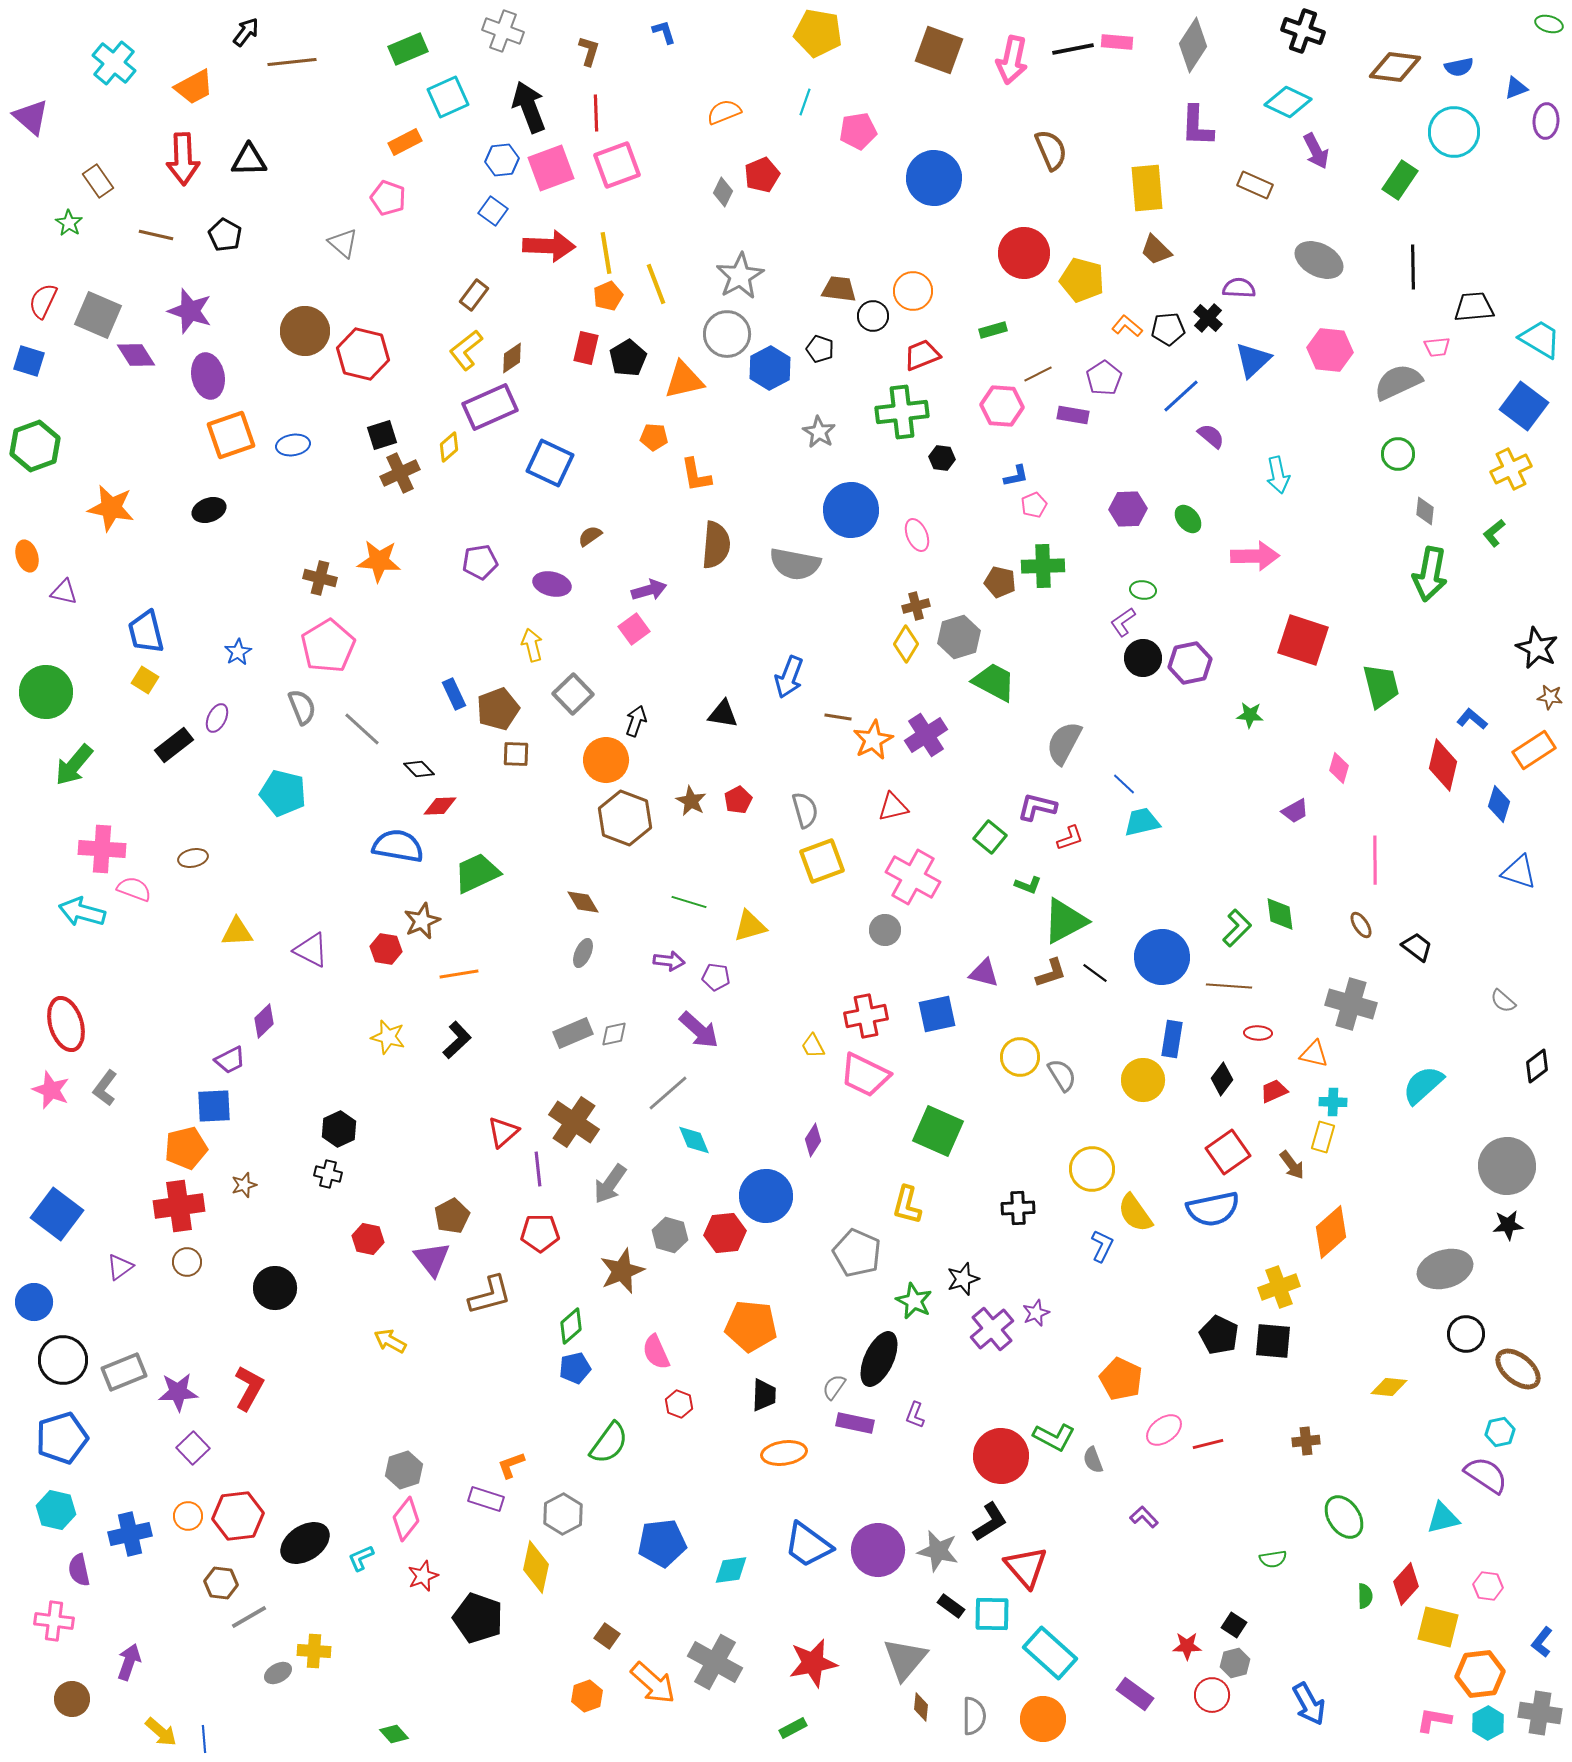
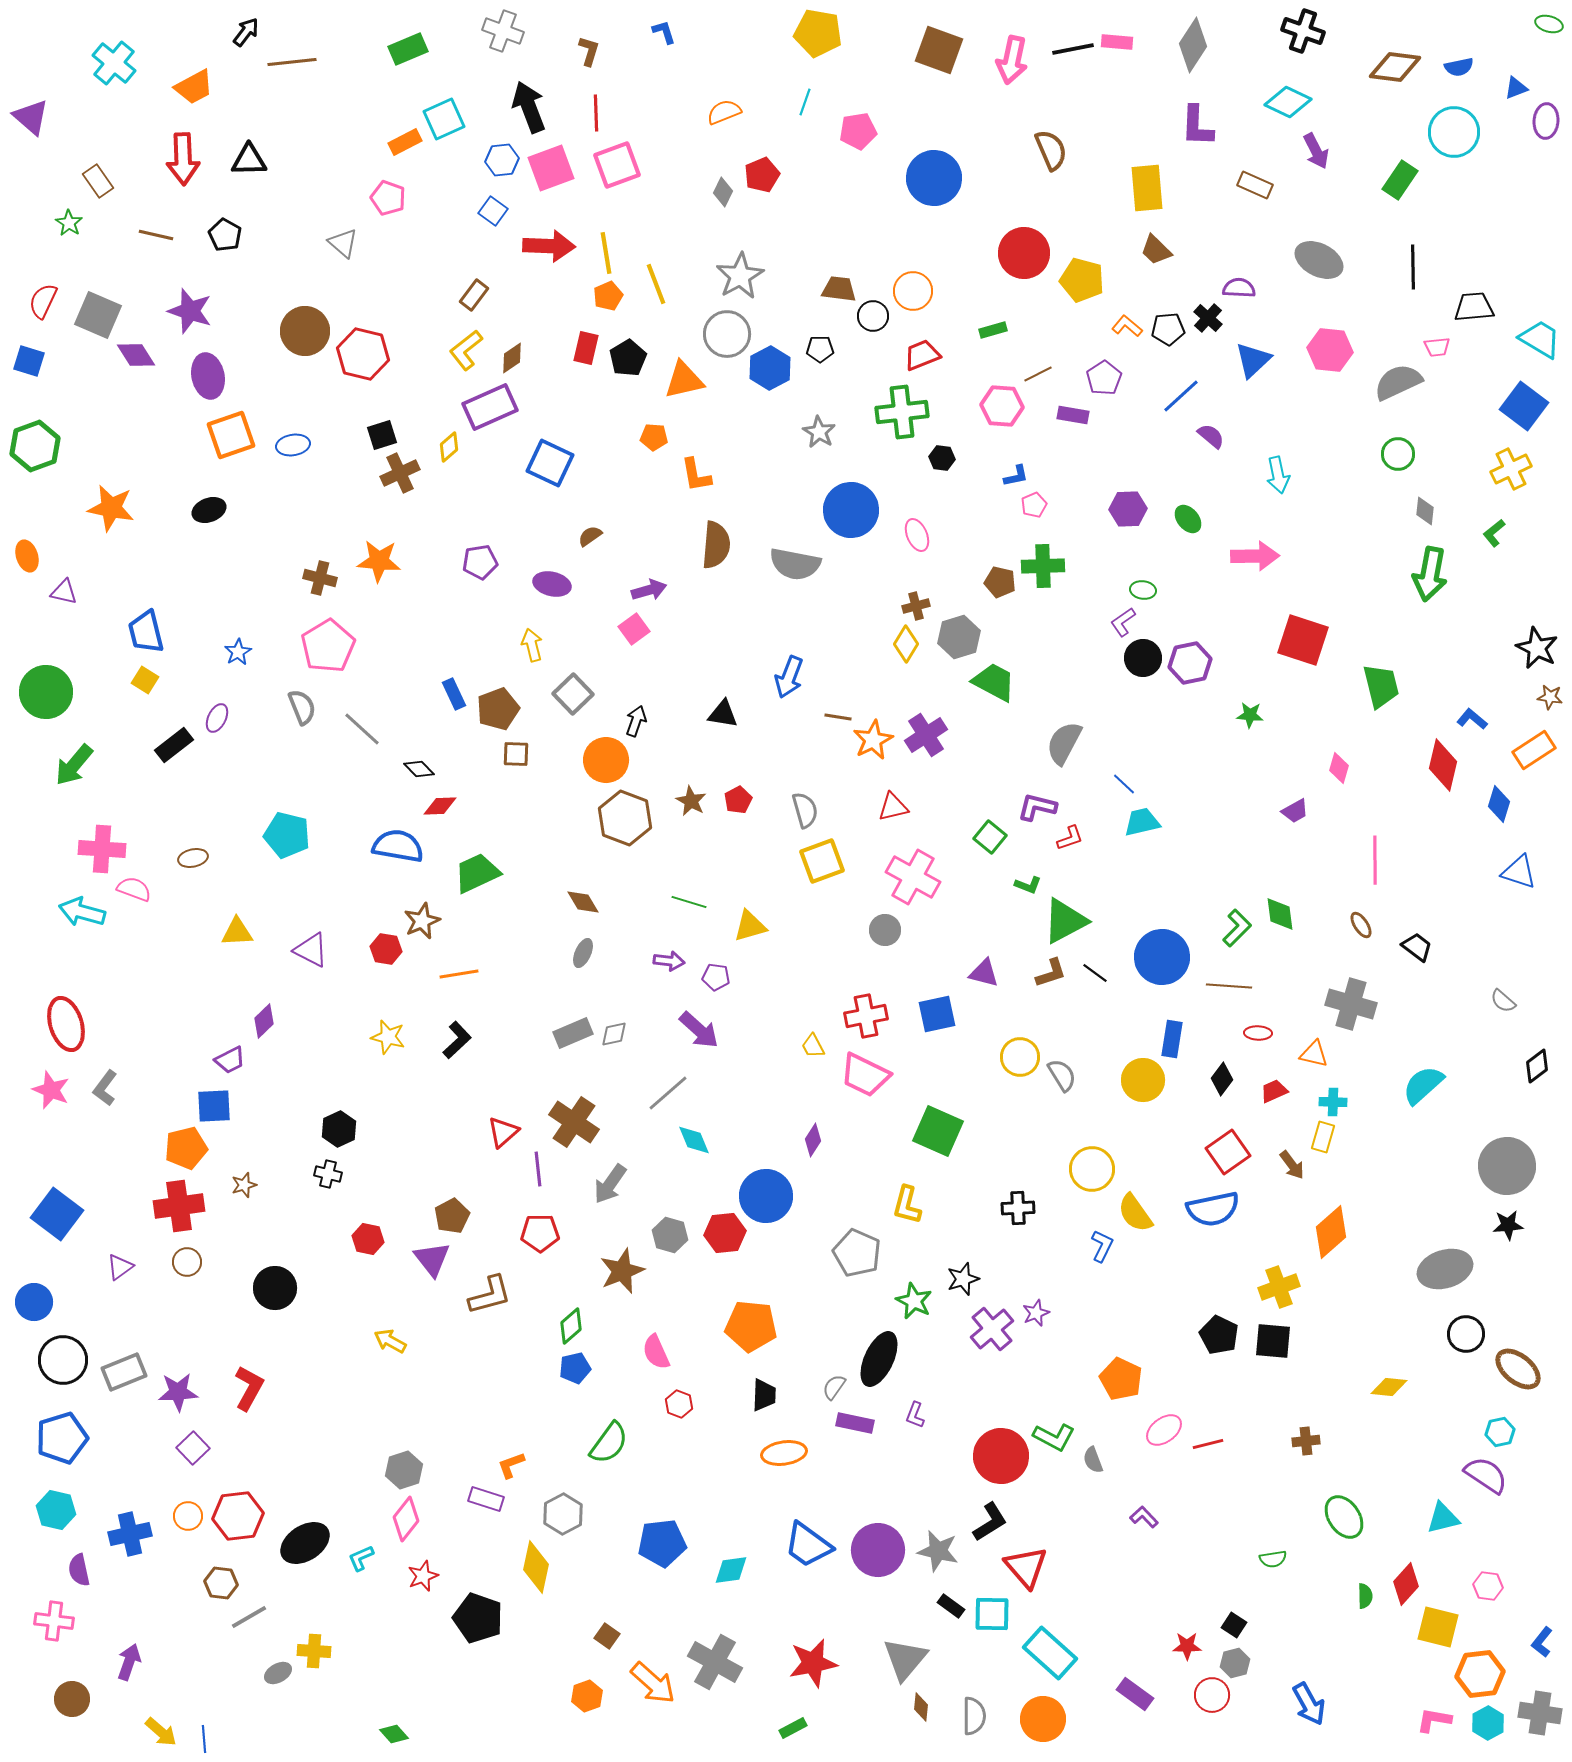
cyan square at (448, 97): moved 4 px left, 22 px down
black pentagon at (820, 349): rotated 20 degrees counterclockwise
cyan pentagon at (283, 793): moved 4 px right, 42 px down
